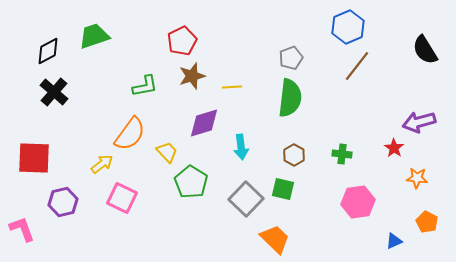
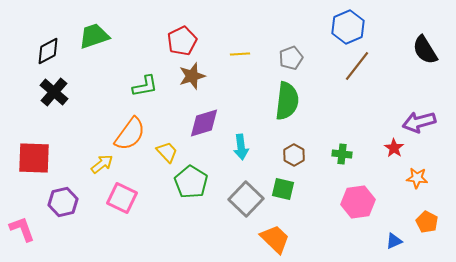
yellow line: moved 8 px right, 33 px up
green semicircle: moved 3 px left, 3 px down
